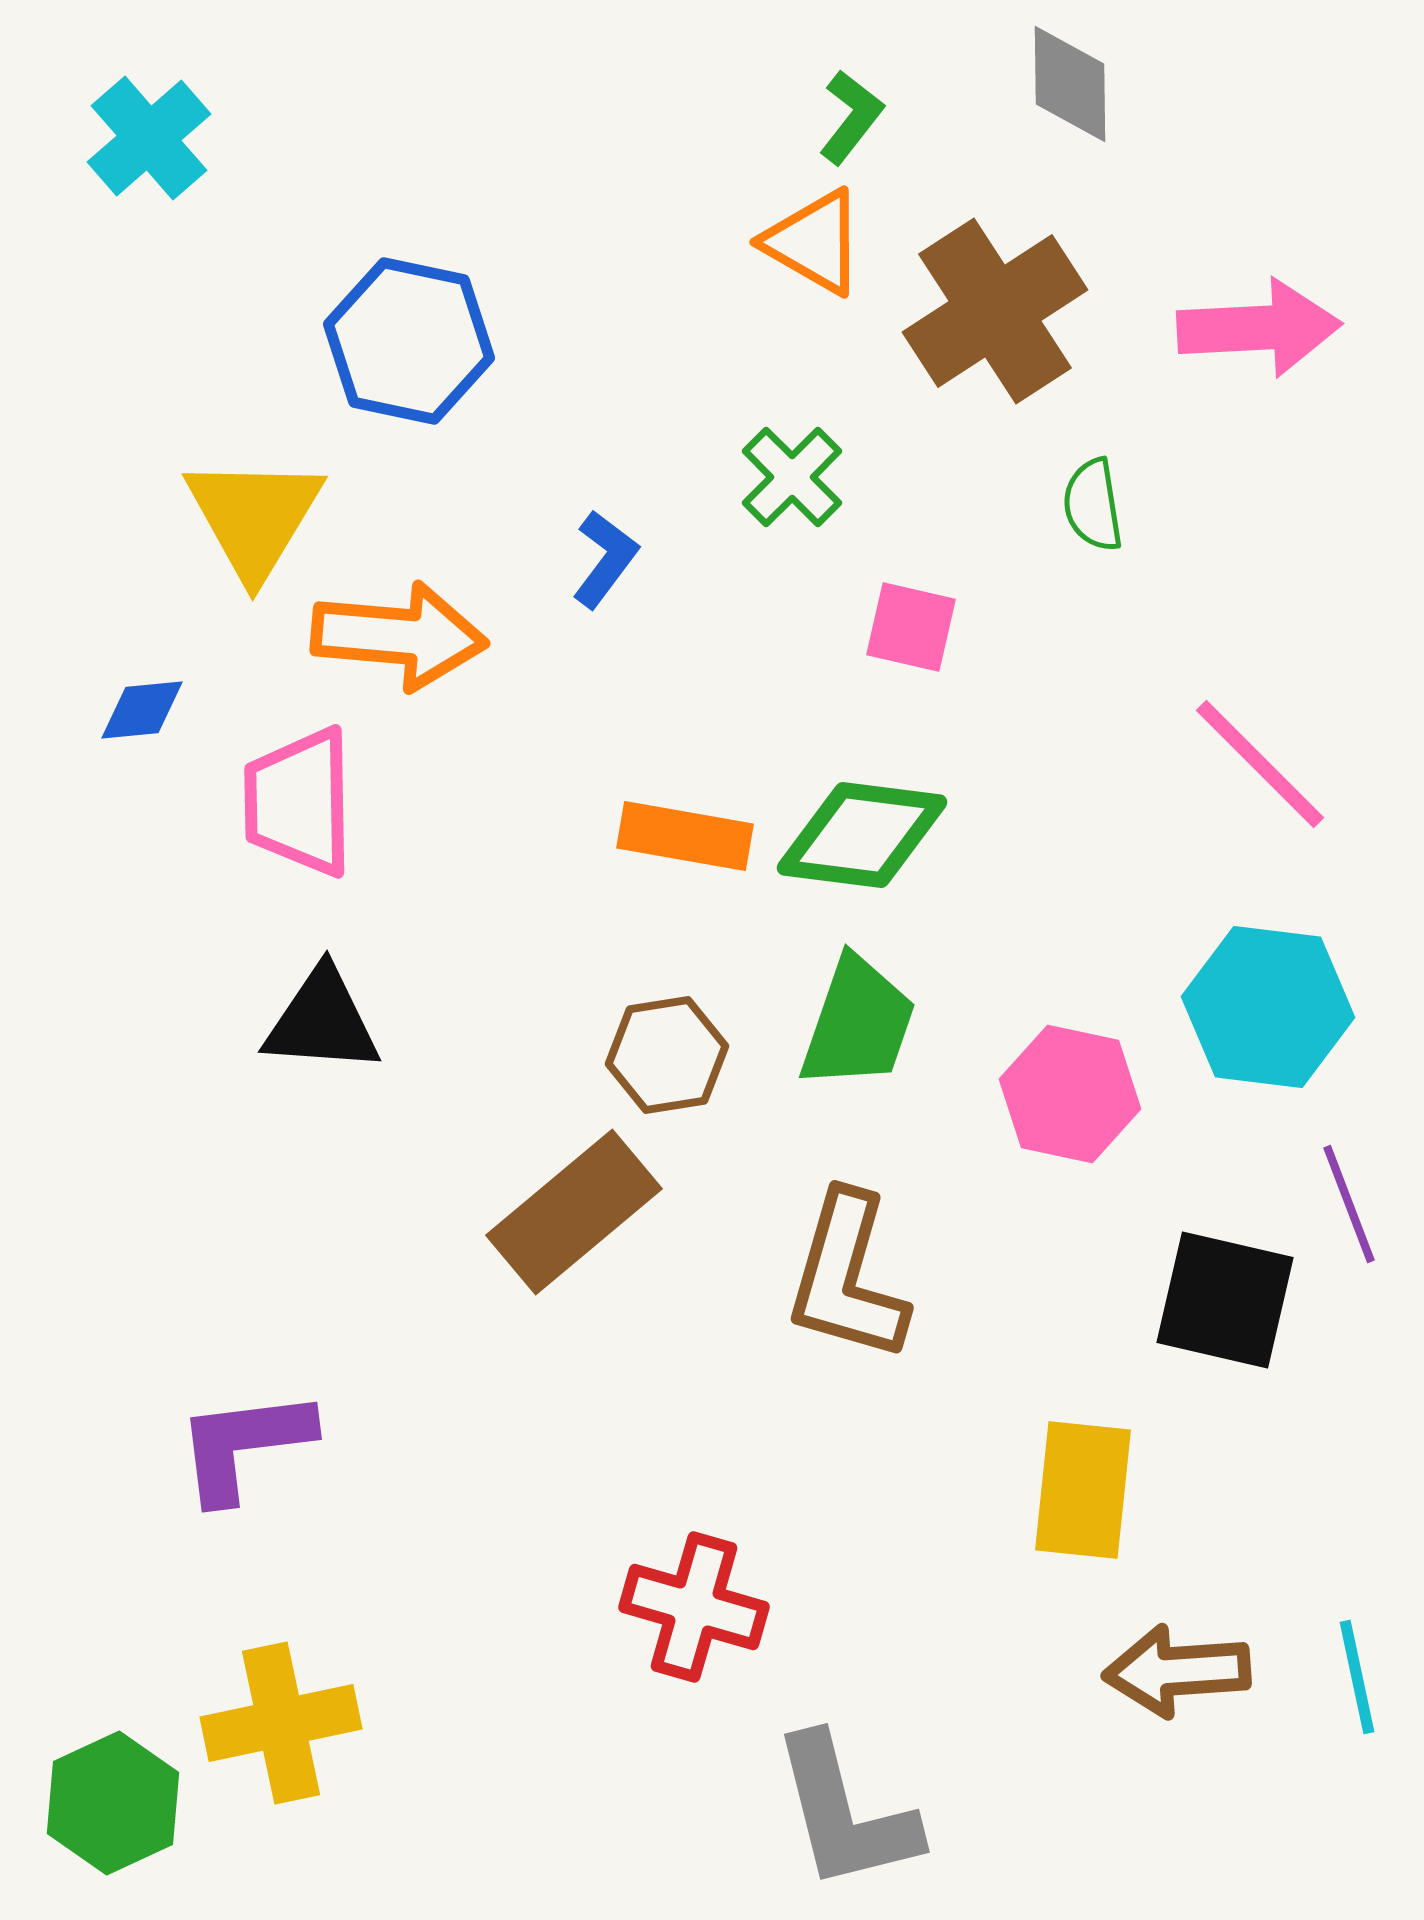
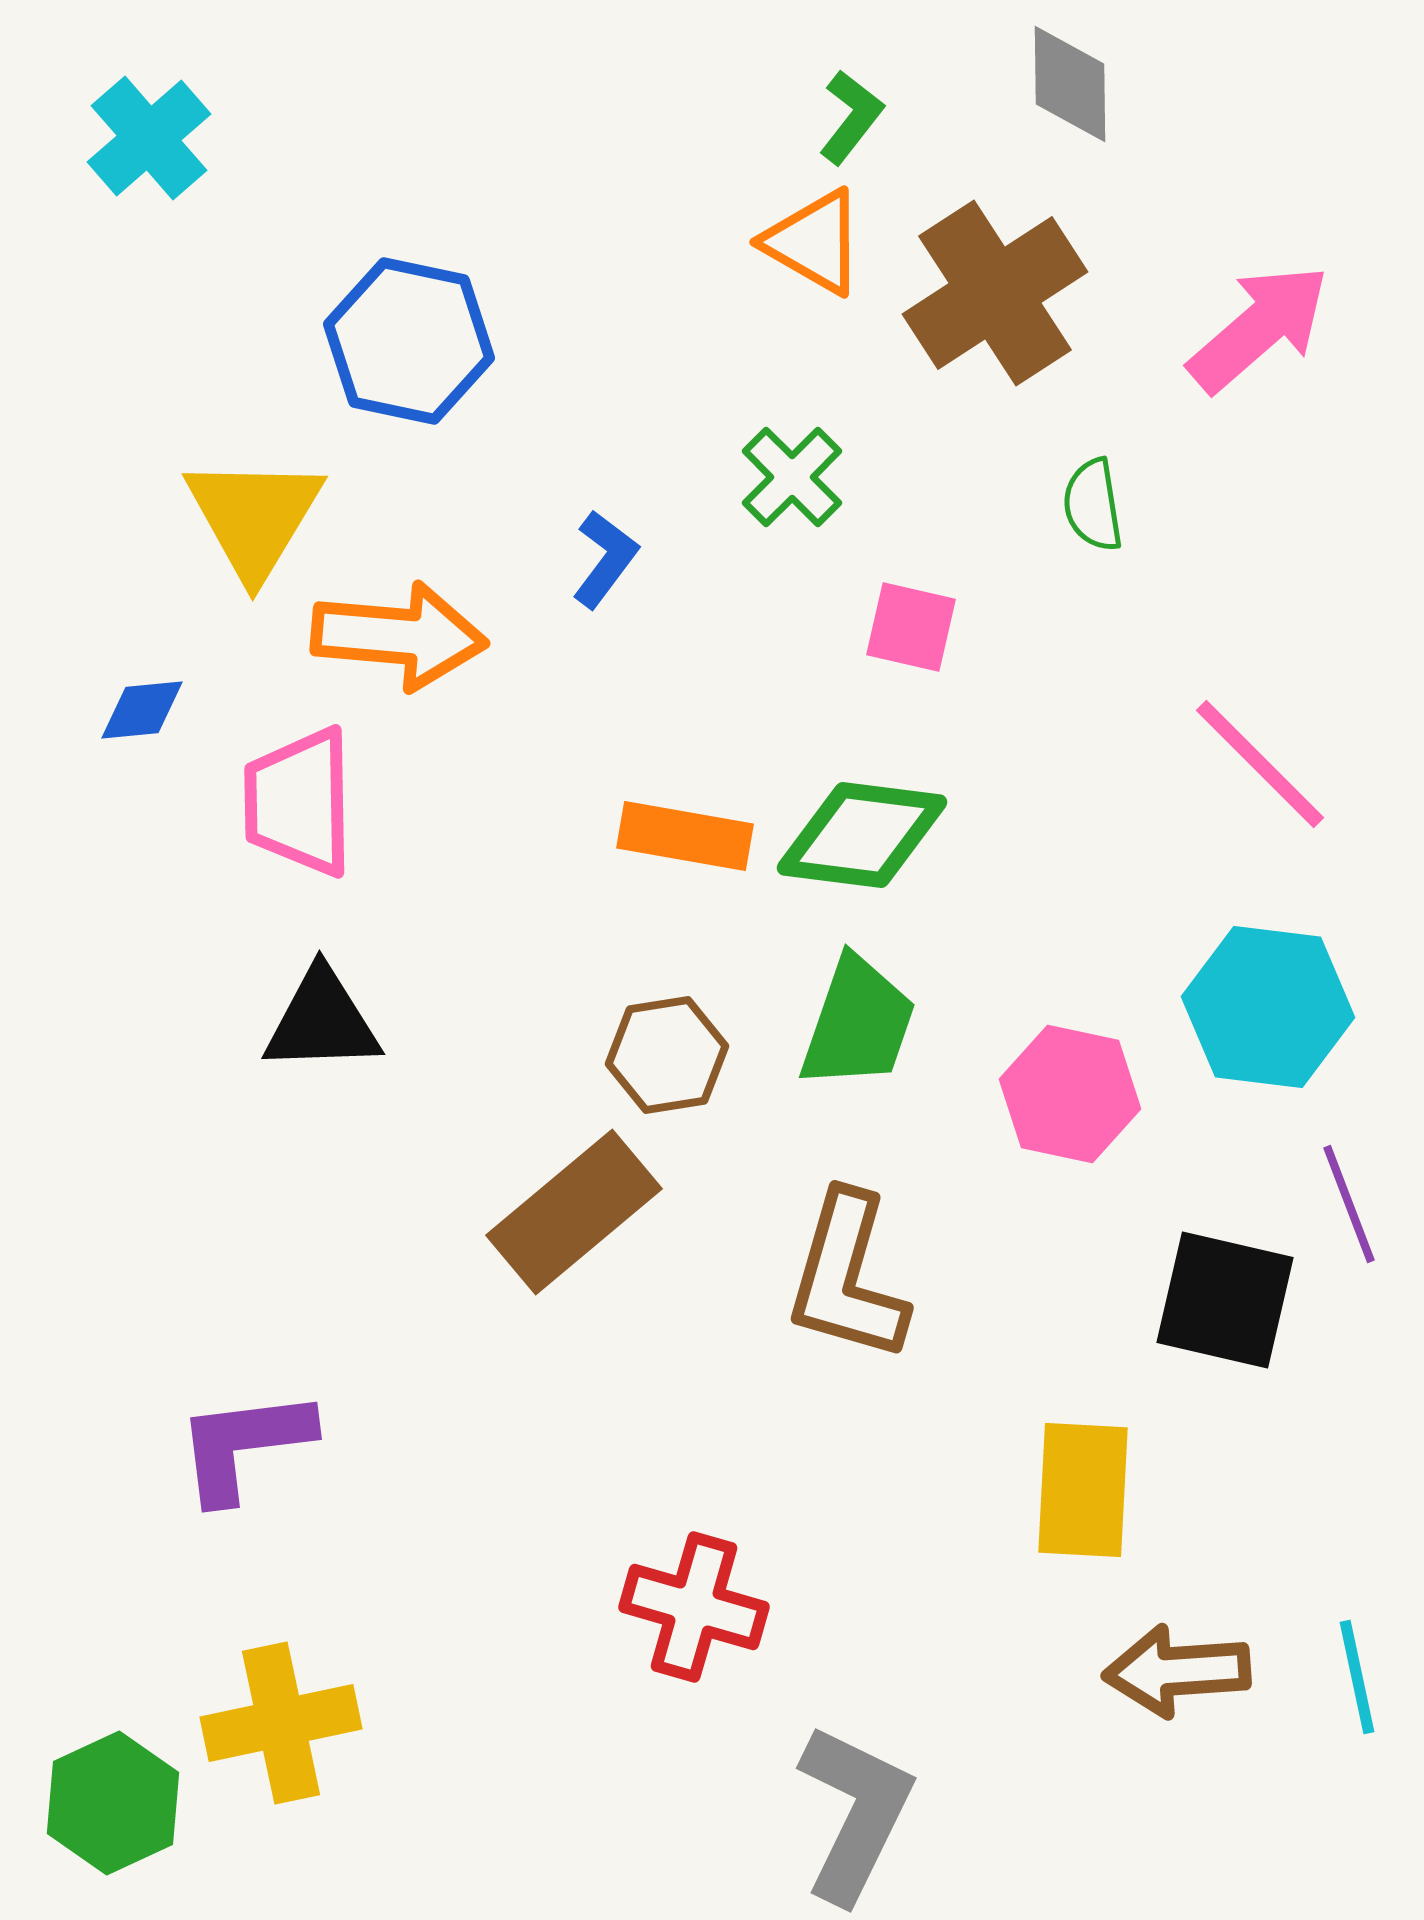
brown cross: moved 18 px up
pink arrow: rotated 38 degrees counterclockwise
black triangle: rotated 6 degrees counterclockwise
yellow rectangle: rotated 3 degrees counterclockwise
gray L-shape: moved 10 px right; rotated 140 degrees counterclockwise
